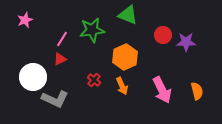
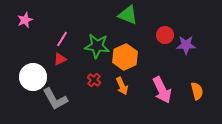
green star: moved 5 px right, 16 px down; rotated 15 degrees clockwise
red circle: moved 2 px right
purple star: moved 3 px down
gray L-shape: rotated 36 degrees clockwise
